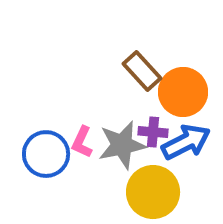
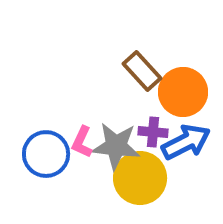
gray star: moved 6 px left, 1 px down; rotated 18 degrees clockwise
yellow circle: moved 13 px left, 14 px up
